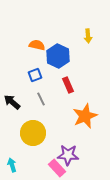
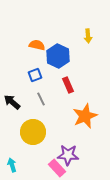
yellow circle: moved 1 px up
